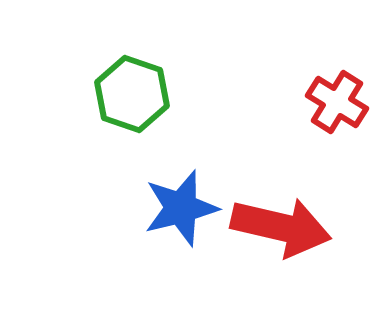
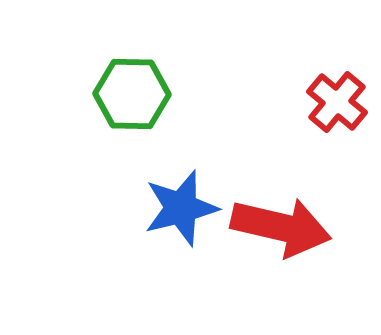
green hexagon: rotated 18 degrees counterclockwise
red cross: rotated 8 degrees clockwise
